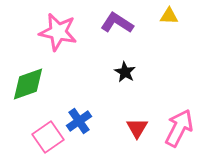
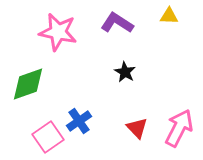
red triangle: rotated 15 degrees counterclockwise
